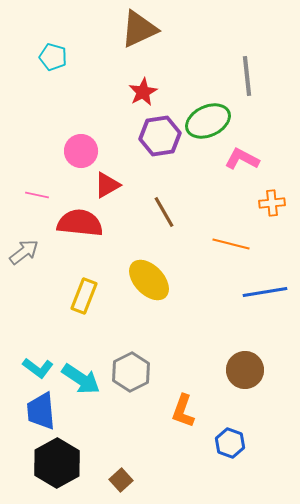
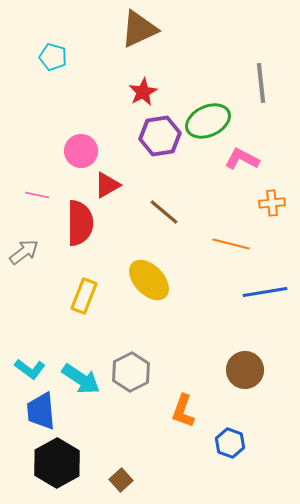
gray line: moved 14 px right, 7 px down
brown line: rotated 20 degrees counterclockwise
red semicircle: rotated 84 degrees clockwise
cyan L-shape: moved 8 px left, 1 px down
